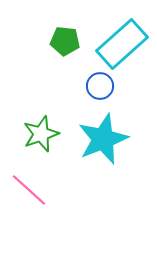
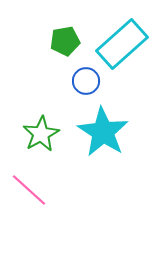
green pentagon: rotated 16 degrees counterclockwise
blue circle: moved 14 px left, 5 px up
green star: rotated 9 degrees counterclockwise
cyan star: moved 7 px up; rotated 18 degrees counterclockwise
